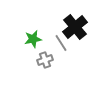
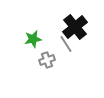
gray line: moved 5 px right, 1 px down
gray cross: moved 2 px right
